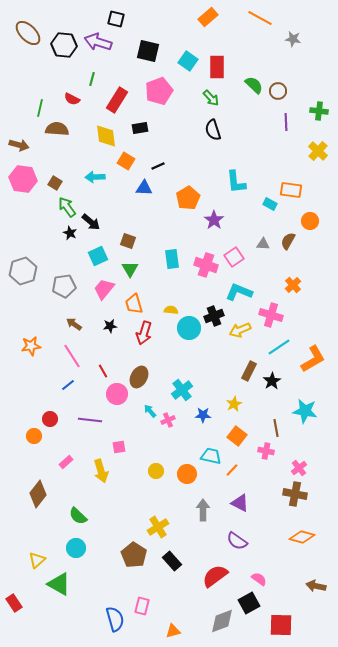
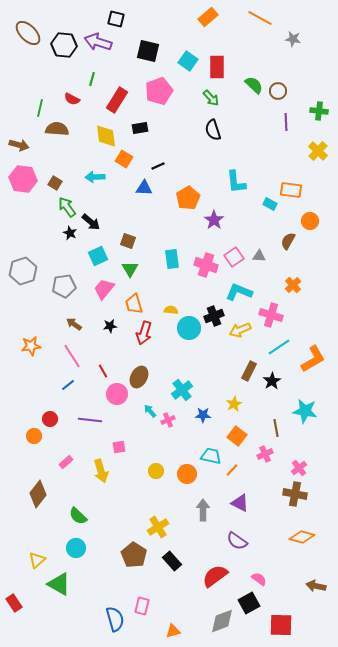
orange square at (126, 161): moved 2 px left, 2 px up
gray triangle at (263, 244): moved 4 px left, 12 px down
pink cross at (266, 451): moved 1 px left, 3 px down; rotated 35 degrees counterclockwise
